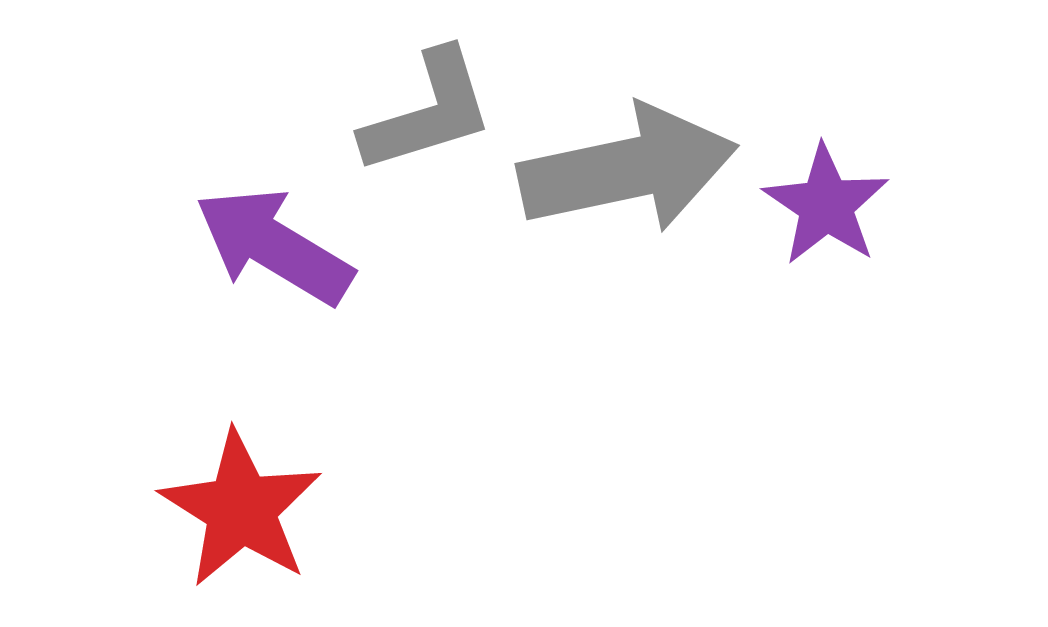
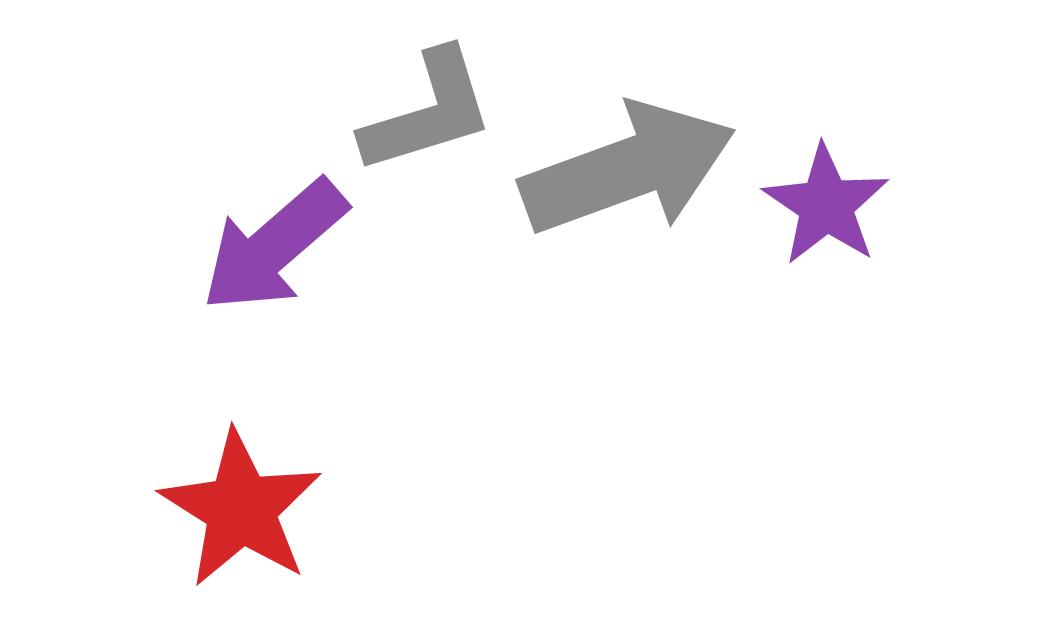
gray arrow: rotated 8 degrees counterclockwise
purple arrow: rotated 72 degrees counterclockwise
